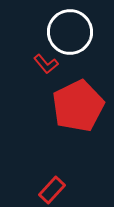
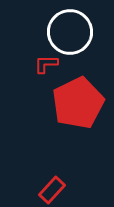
red L-shape: rotated 130 degrees clockwise
red pentagon: moved 3 px up
